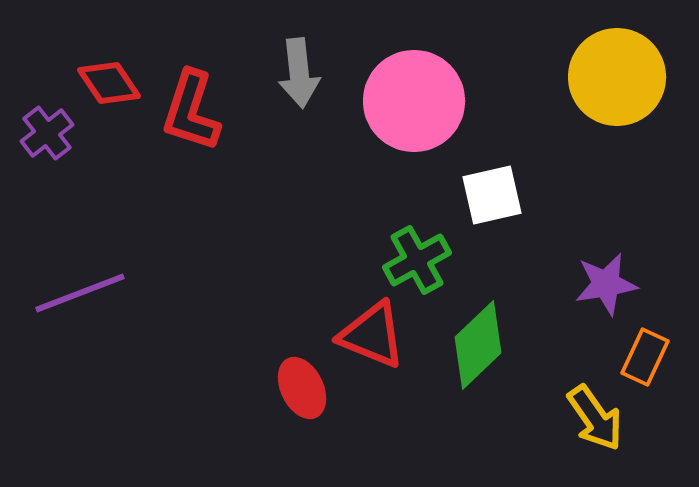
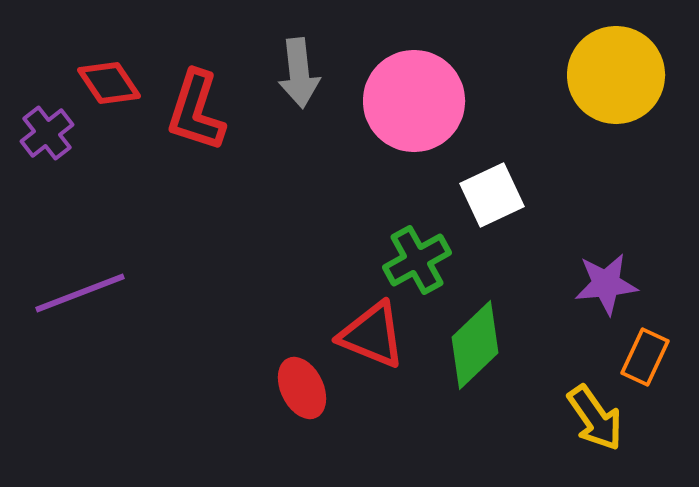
yellow circle: moved 1 px left, 2 px up
red L-shape: moved 5 px right
white square: rotated 12 degrees counterclockwise
purple star: rotated 4 degrees clockwise
green diamond: moved 3 px left
